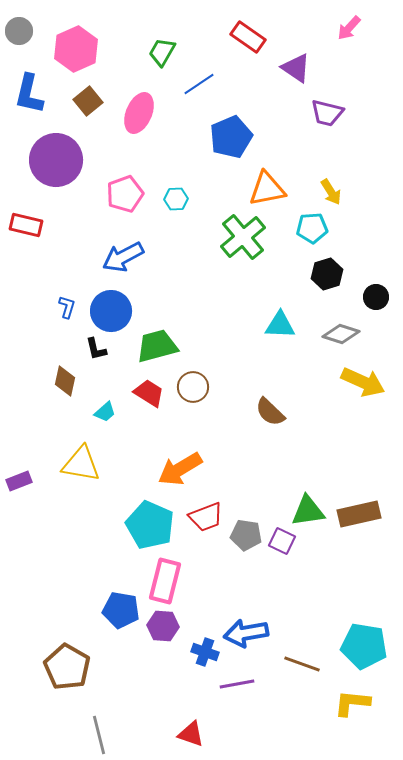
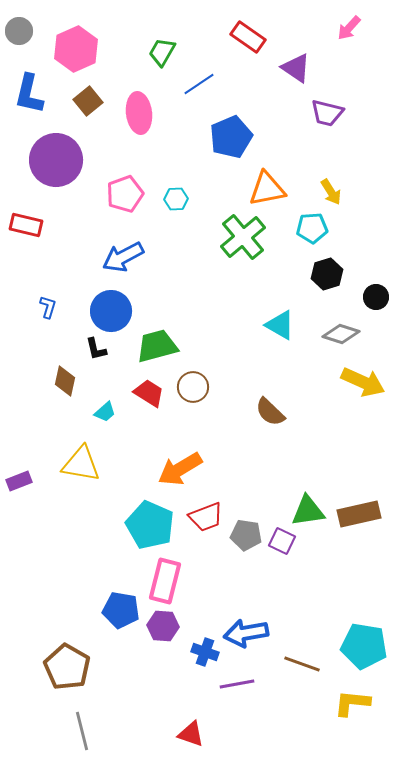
pink ellipse at (139, 113): rotated 30 degrees counterclockwise
blue L-shape at (67, 307): moved 19 px left
cyan triangle at (280, 325): rotated 28 degrees clockwise
gray line at (99, 735): moved 17 px left, 4 px up
